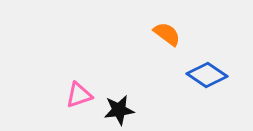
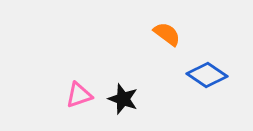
black star: moved 4 px right, 11 px up; rotated 28 degrees clockwise
